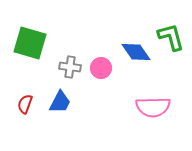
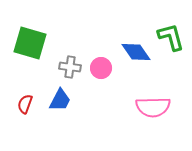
blue trapezoid: moved 2 px up
